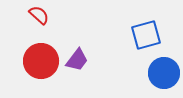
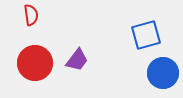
red semicircle: moved 8 px left; rotated 40 degrees clockwise
red circle: moved 6 px left, 2 px down
blue circle: moved 1 px left
